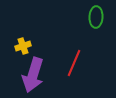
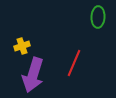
green ellipse: moved 2 px right
yellow cross: moved 1 px left
